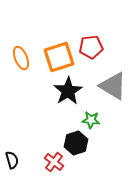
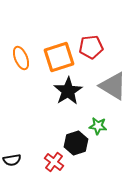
green star: moved 7 px right, 6 px down
black semicircle: rotated 96 degrees clockwise
